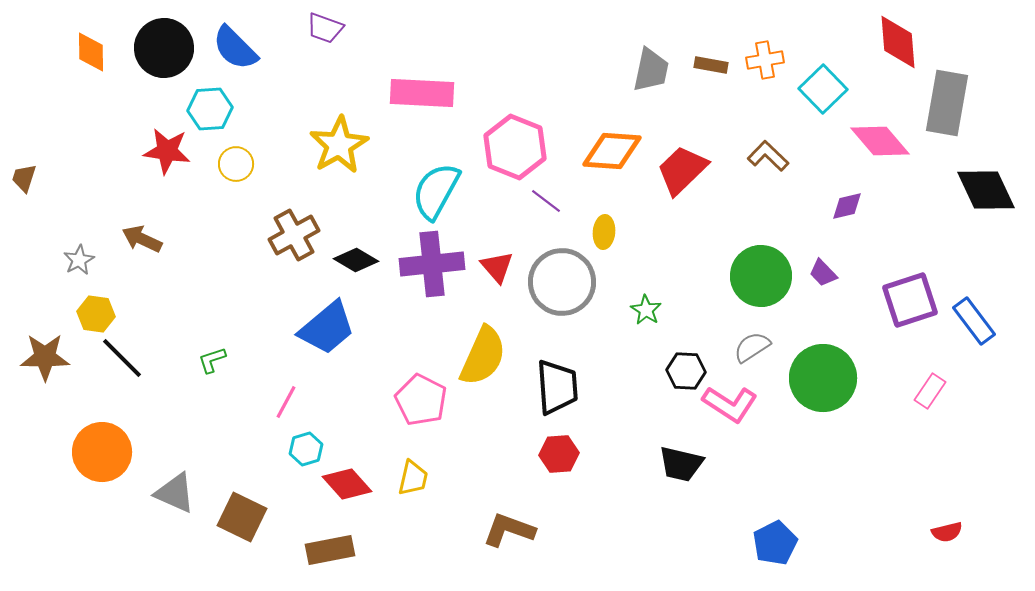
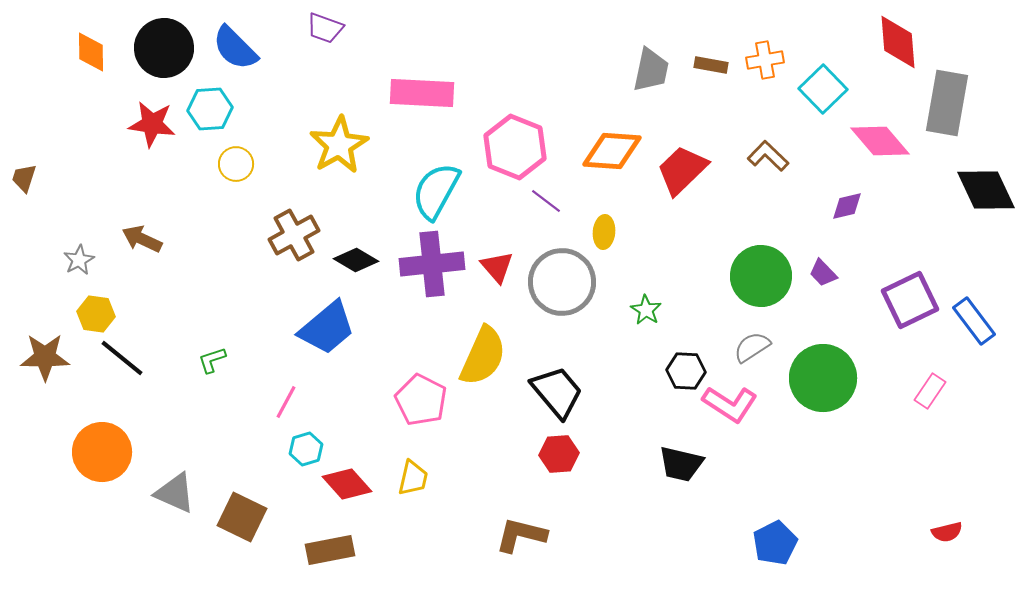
red star at (167, 151): moved 15 px left, 27 px up
purple square at (910, 300): rotated 8 degrees counterclockwise
black line at (122, 358): rotated 6 degrees counterclockwise
black trapezoid at (557, 387): moved 5 px down; rotated 36 degrees counterclockwise
brown L-shape at (509, 530): moved 12 px right, 5 px down; rotated 6 degrees counterclockwise
